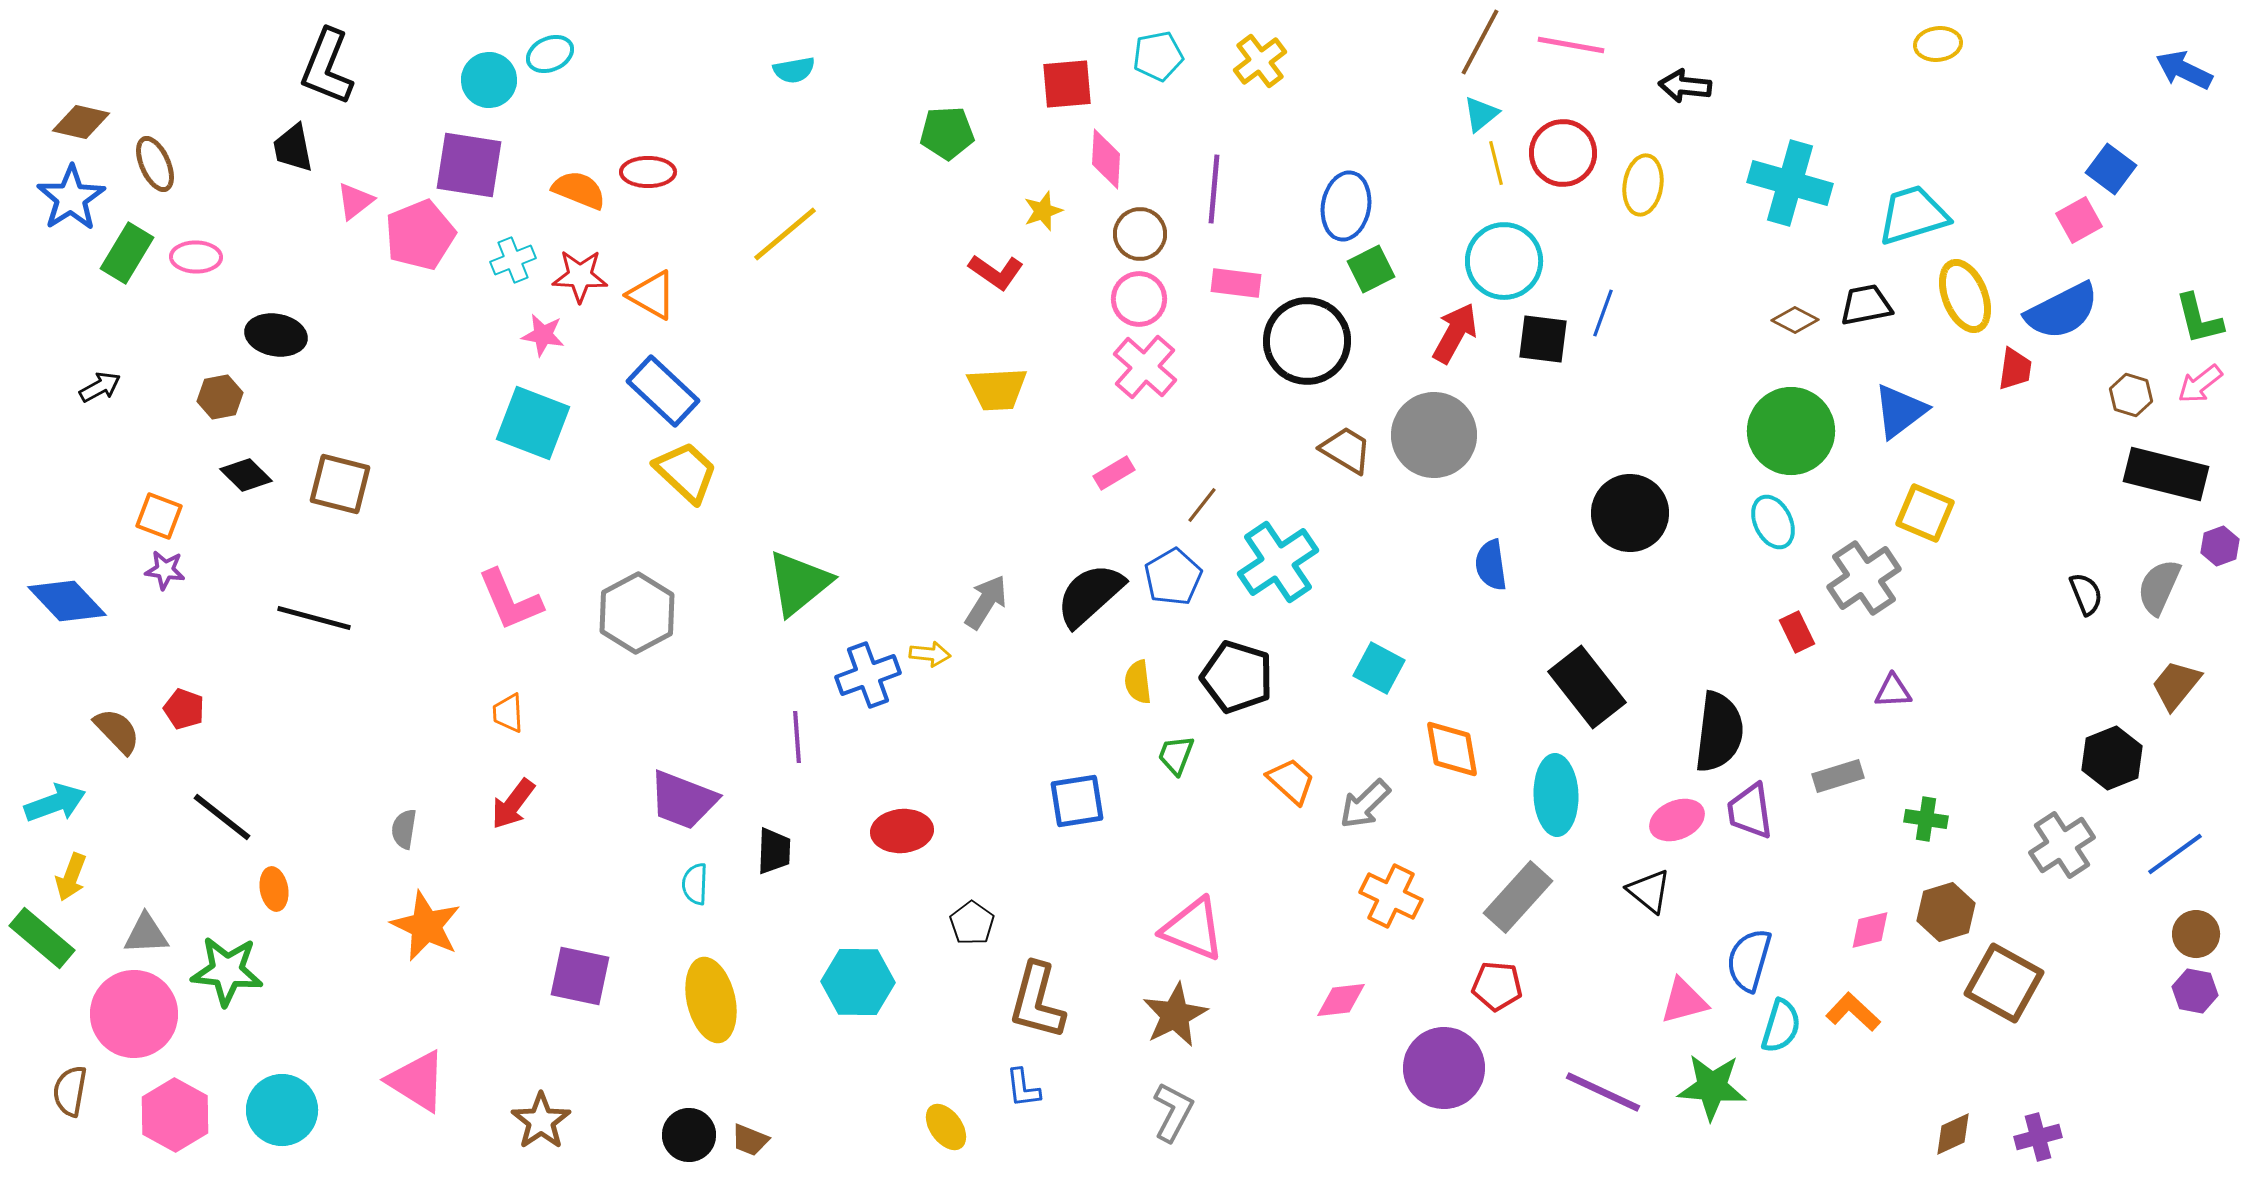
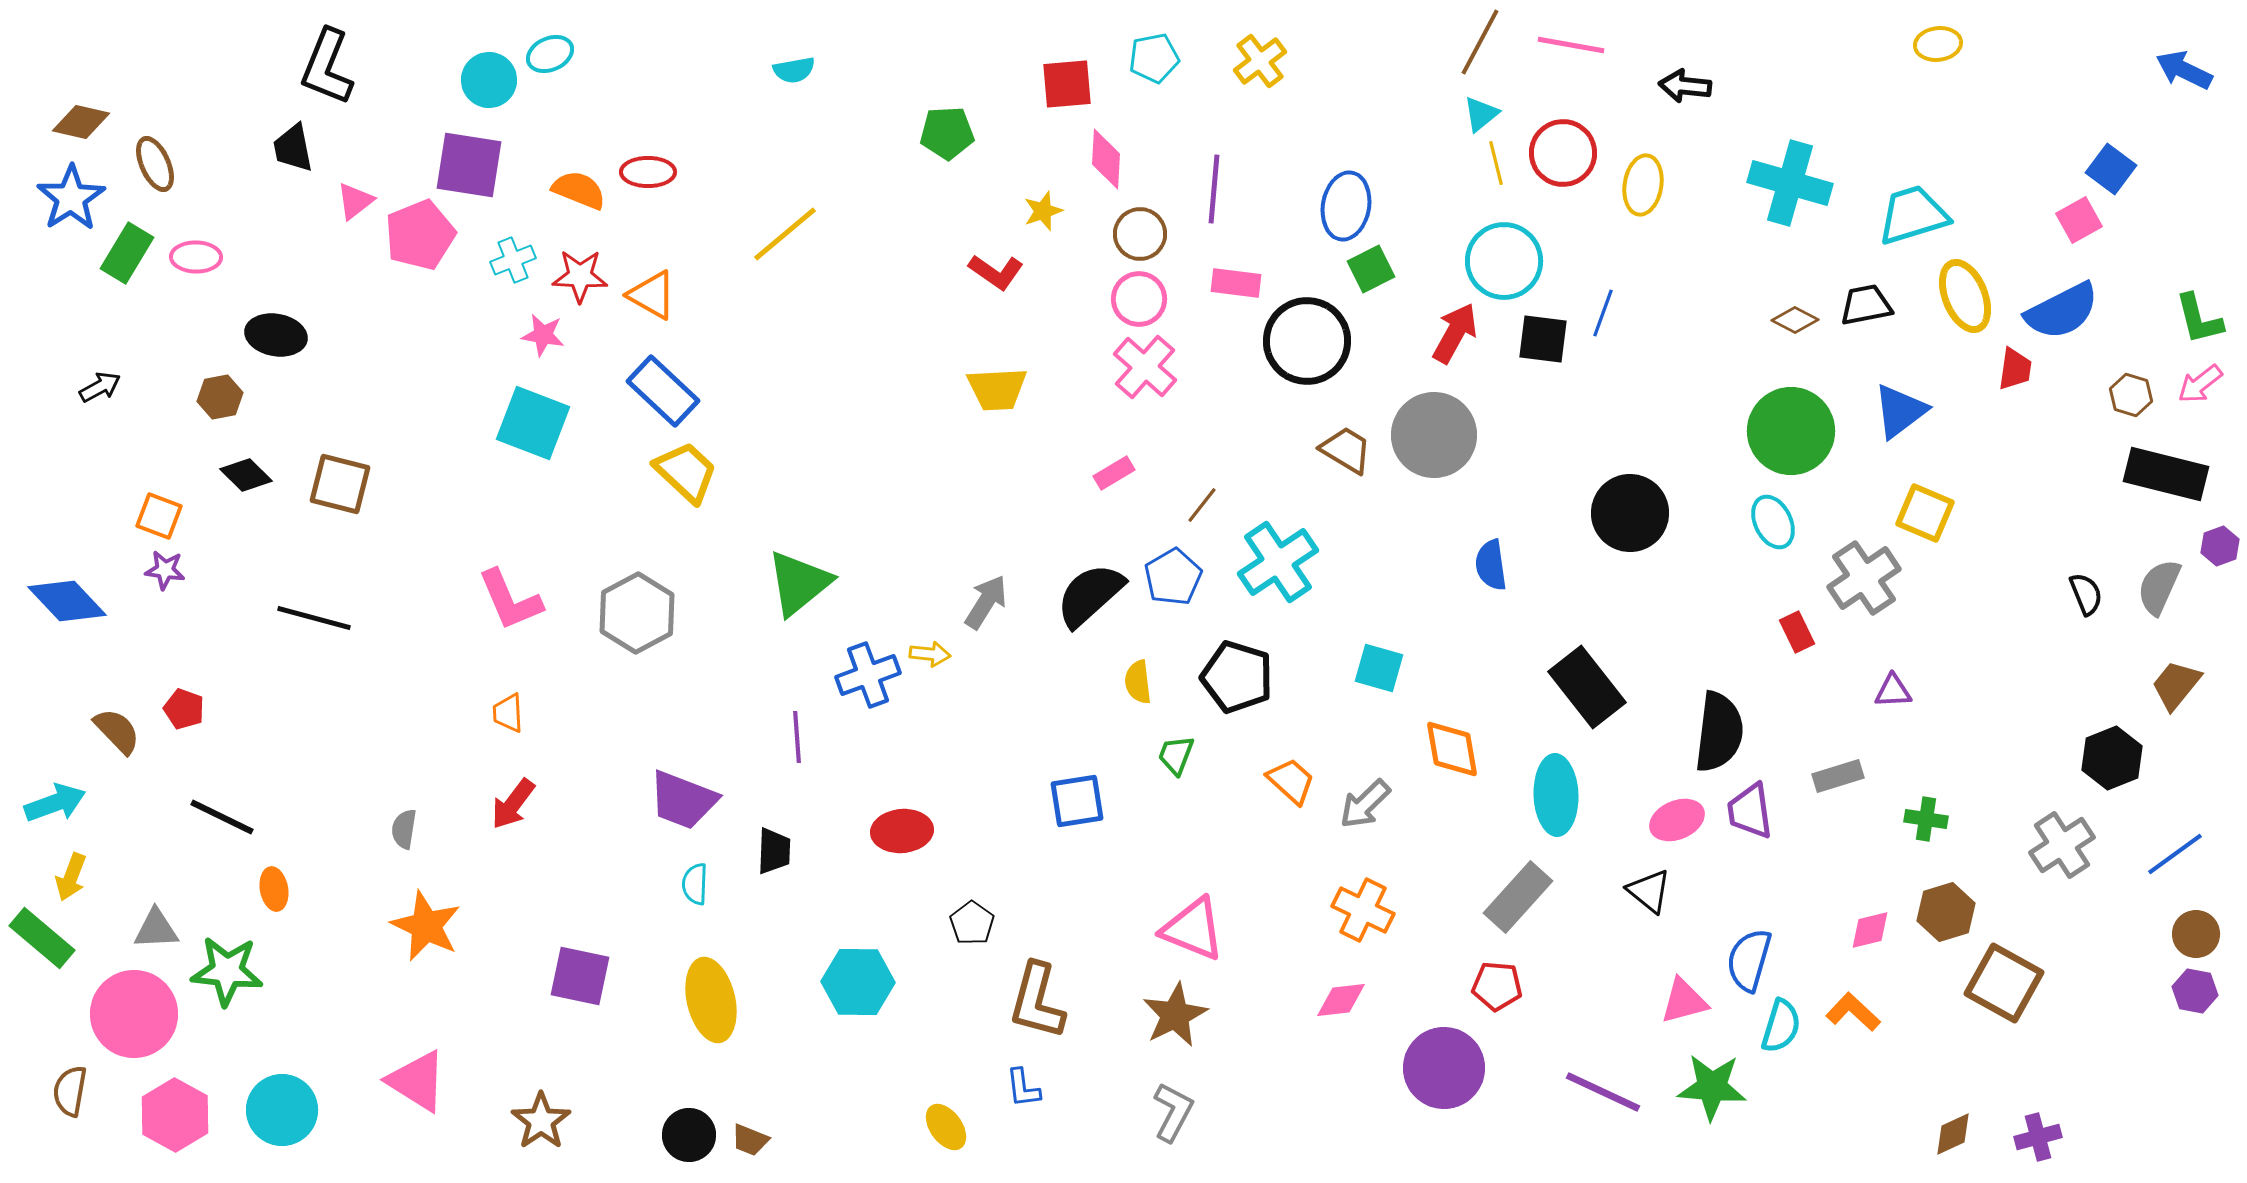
cyan pentagon at (1158, 56): moved 4 px left, 2 px down
cyan square at (1379, 668): rotated 12 degrees counterclockwise
black line at (222, 817): rotated 12 degrees counterclockwise
orange cross at (1391, 896): moved 28 px left, 14 px down
gray triangle at (146, 934): moved 10 px right, 5 px up
